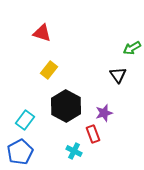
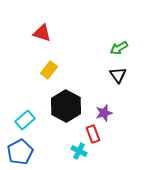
green arrow: moved 13 px left
cyan rectangle: rotated 12 degrees clockwise
cyan cross: moved 5 px right
